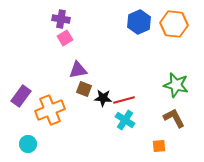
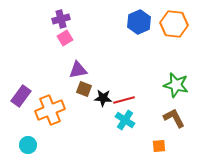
purple cross: rotated 24 degrees counterclockwise
cyan circle: moved 1 px down
